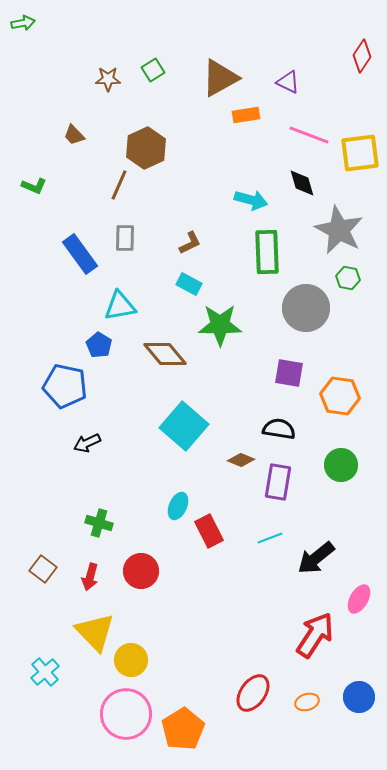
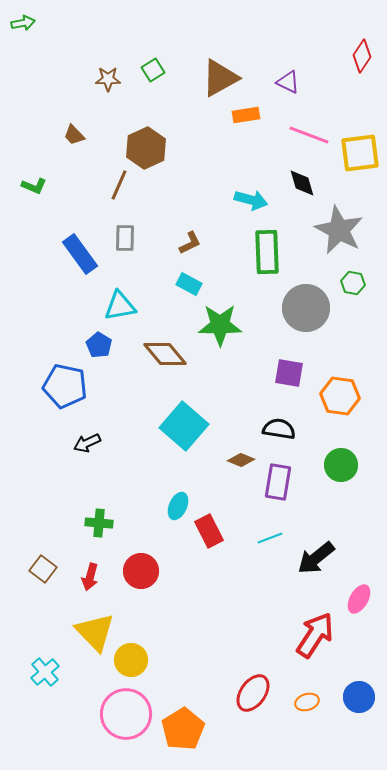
green hexagon at (348, 278): moved 5 px right, 5 px down
green cross at (99, 523): rotated 12 degrees counterclockwise
